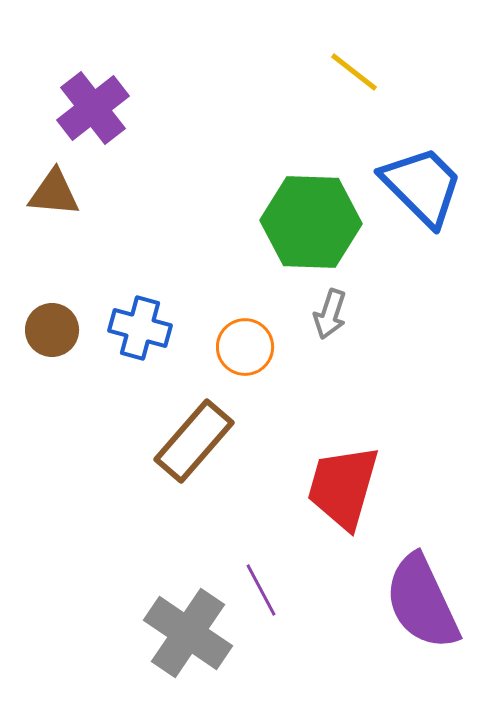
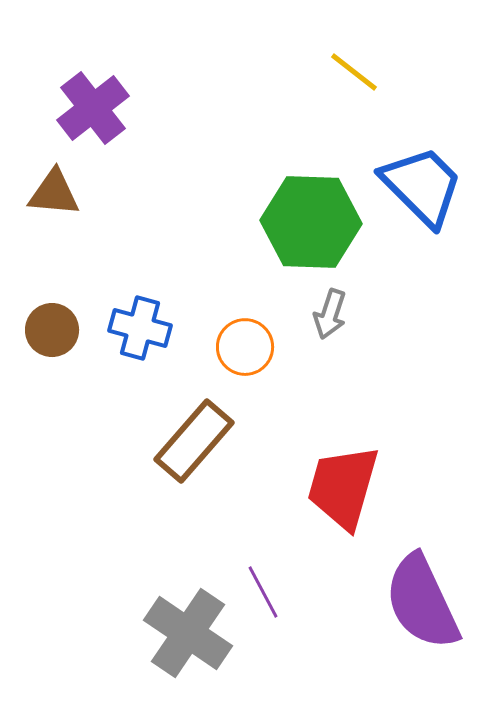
purple line: moved 2 px right, 2 px down
